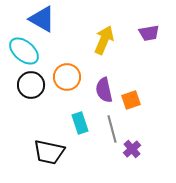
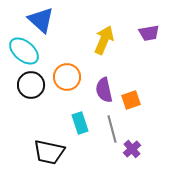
blue triangle: moved 1 px left, 1 px down; rotated 12 degrees clockwise
